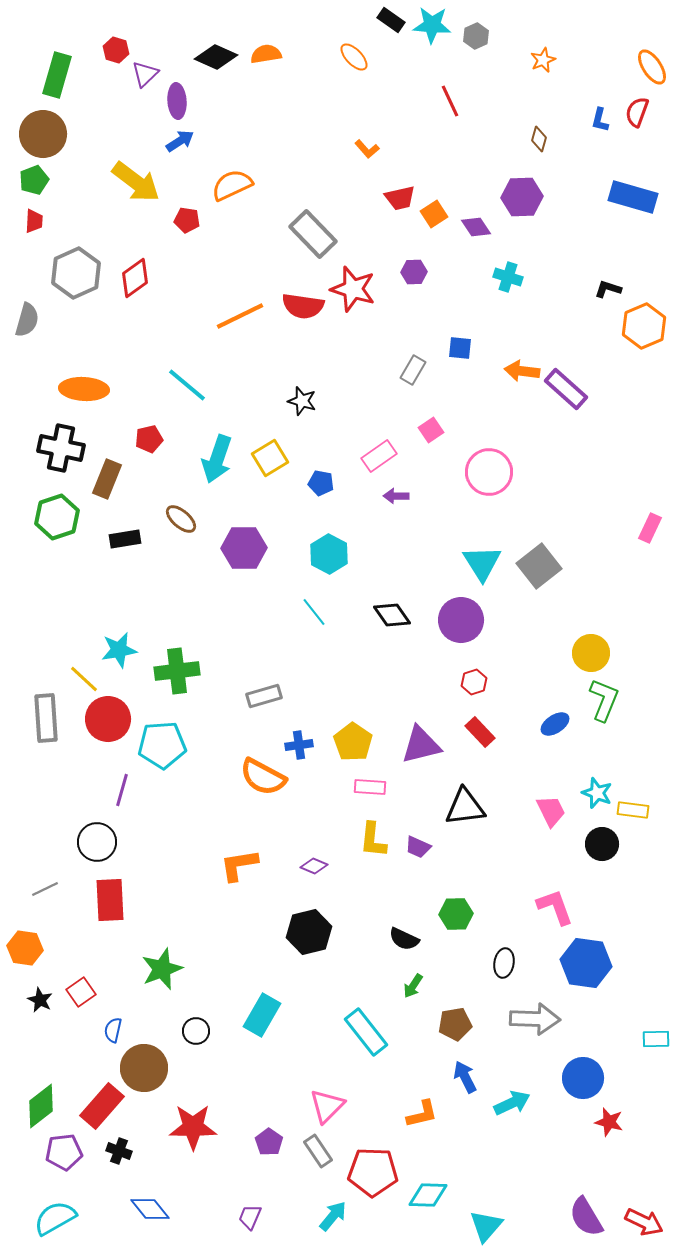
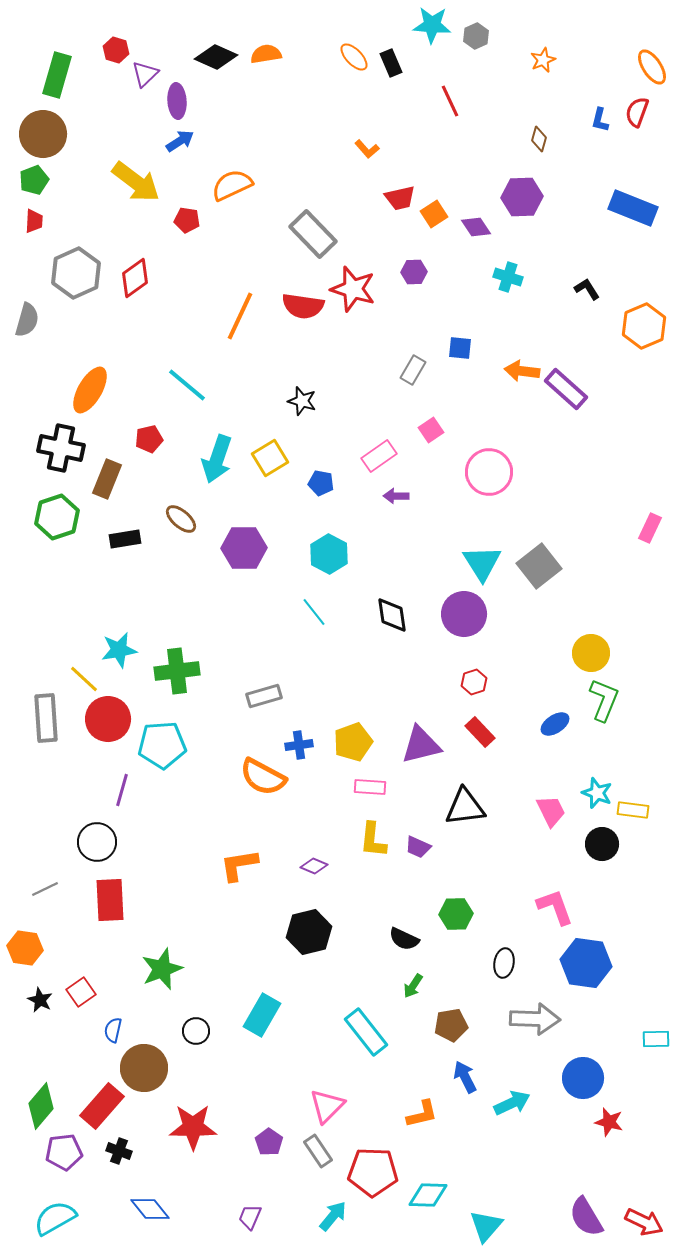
black rectangle at (391, 20): moved 43 px down; rotated 32 degrees clockwise
blue rectangle at (633, 197): moved 11 px down; rotated 6 degrees clockwise
black L-shape at (608, 289): moved 21 px left; rotated 40 degrees clockwise
orange line at (240, 316): rotated 39 degrees counterclockwise
orange ellipse at (84, 389): moved 6 px right, 1 px down; rotated 63 degrees counterclockwise
black diamond at (392, 615): rotated 27 degrees clockwise
purple circle at (461, 620): moved 3 px right, 6 px up
yellow pentagon at (353, 742): rotated 18 degrees clockwise
brown pentagon at (455, 1024): moved 4 px left, 1 px down
green diamond at (41, 1106): rotated 12 degrees counterclockwise
